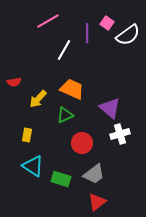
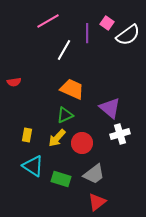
yellow arrow: moved 19 px right, 39 px down
